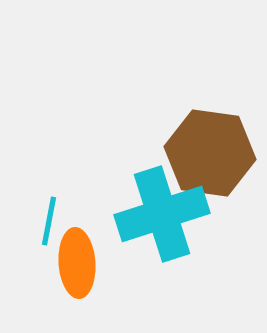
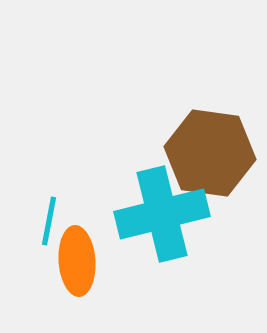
cyan cross: rotated 4 degrees clockwise
orange ellipse: moved 2 px up
